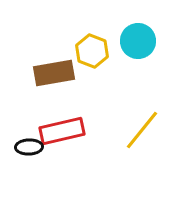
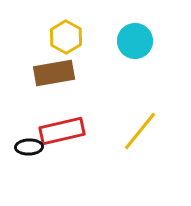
cyan circle: moved 3 px left
yellow hexagon: moved 26 px left, 14 px up; rotated 8 degrees clockwise
yellow line: moved 2 px left, 1 px down
